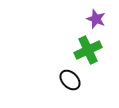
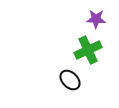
purple star: rotated 18 degrees counterclockwise
